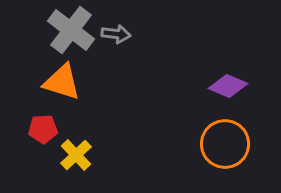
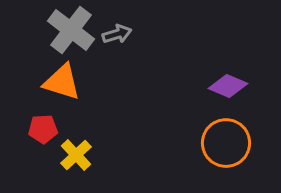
gray arrow: moved 1 px right; rotated 24 degrees counterclockwise
orange circle: moved 1 px right, 1 px up
